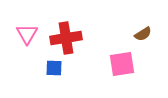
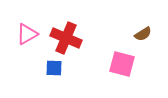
pink triangle: rotated 30 degrees clockwise
red cross: rotated 32 degrees clockwise
pink square: rotated 24 degrees clockwise
